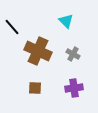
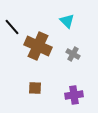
cyan triangle: moved 1 px right
brown cross: moved 5 px up
purple cross: moved 7 px down
